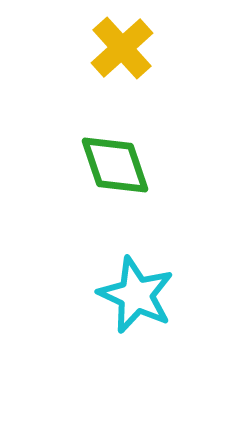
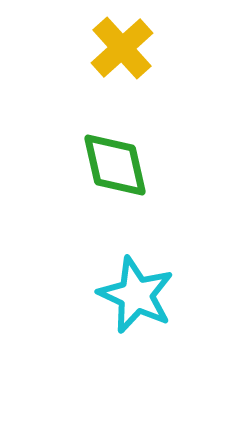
green diamond: rotated 6 degrees clockwise
